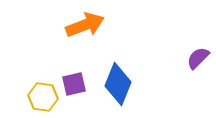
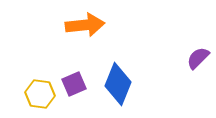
orange arrow: rotated 15 degrees clockwise
purple square: rotated 10 degrees counterclockwise
yellow hexagon: moved 3 px left, 3 px up
